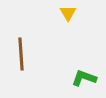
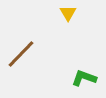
brown line: rotated 48 degrees clockwise
